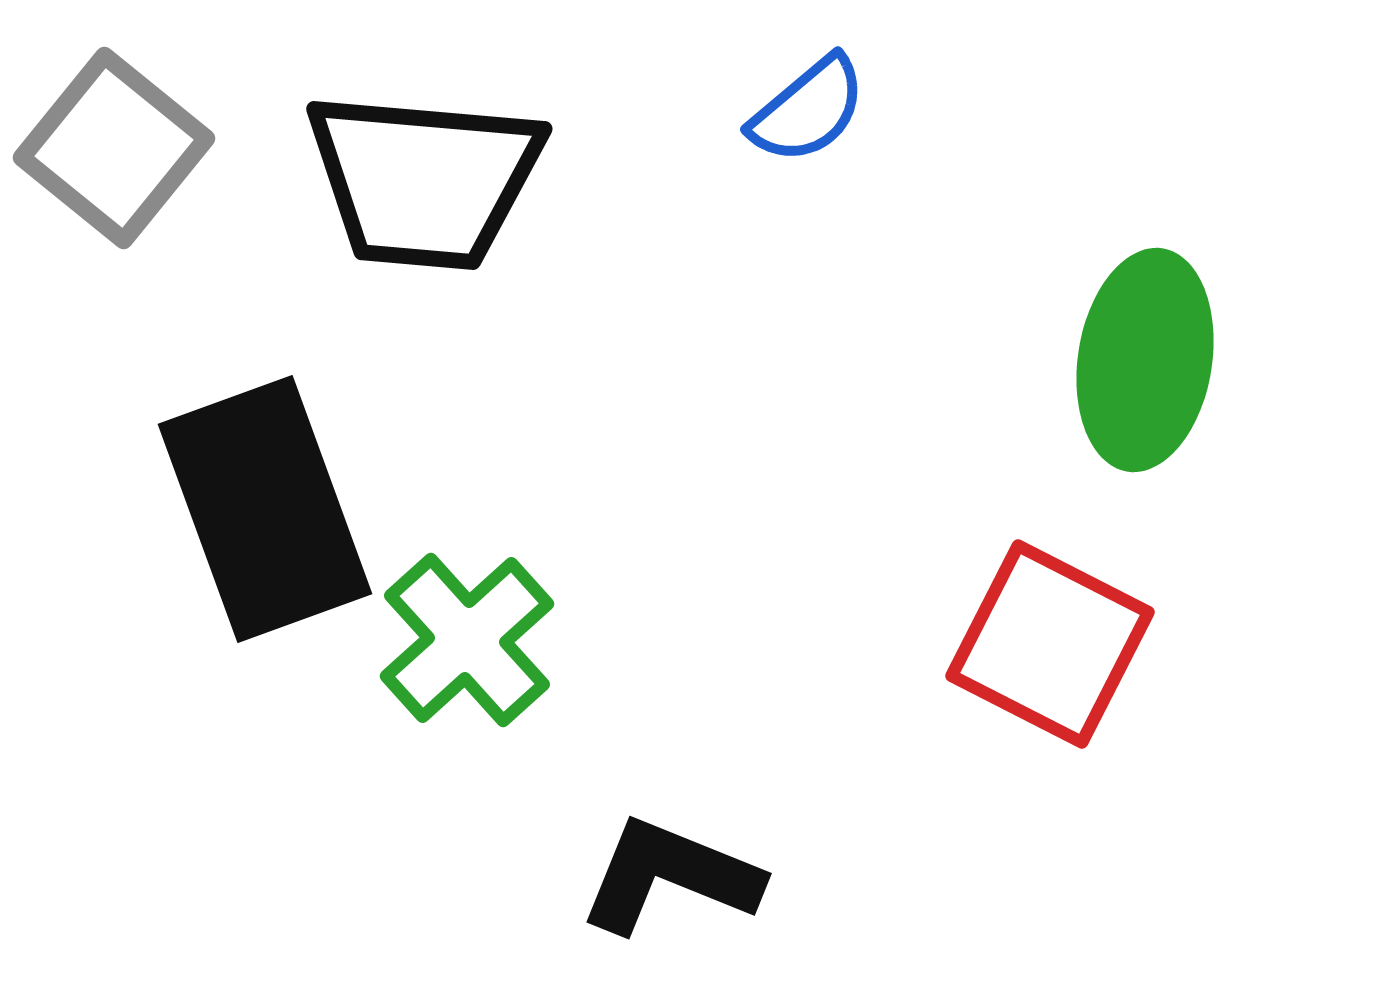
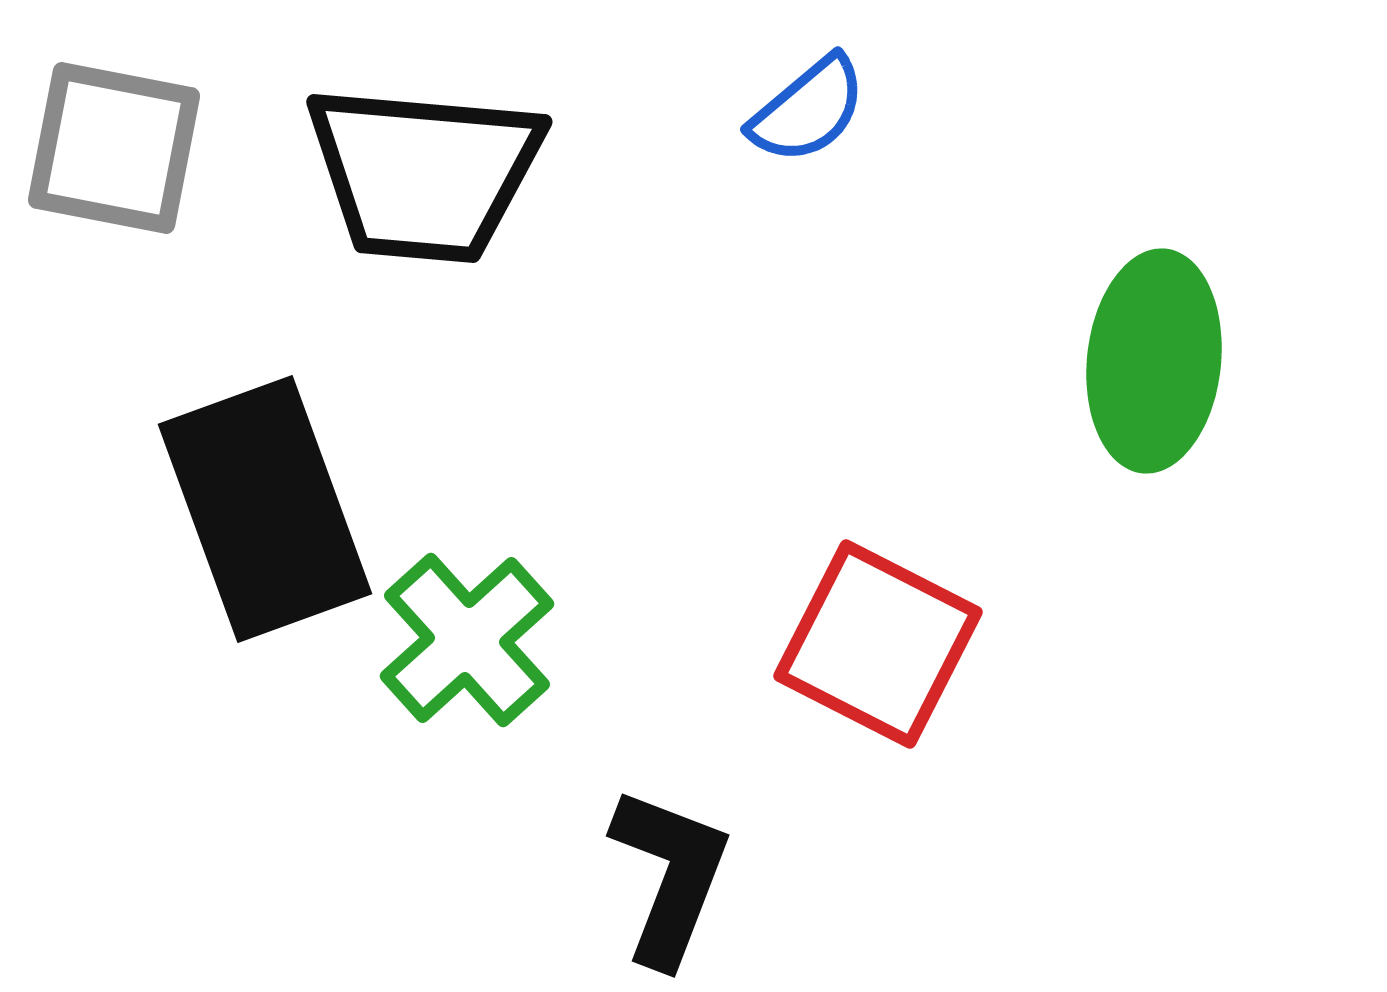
gray square: rotated 28 degrees counterclockwise
black trapezoid: moved 7 px up
green ellipse: moved 9 px right, 1 px down; rotated 3 degrees counterclockwise
red square: moved 172 px left
black L-shape: rotated 89 degrees clockwise
